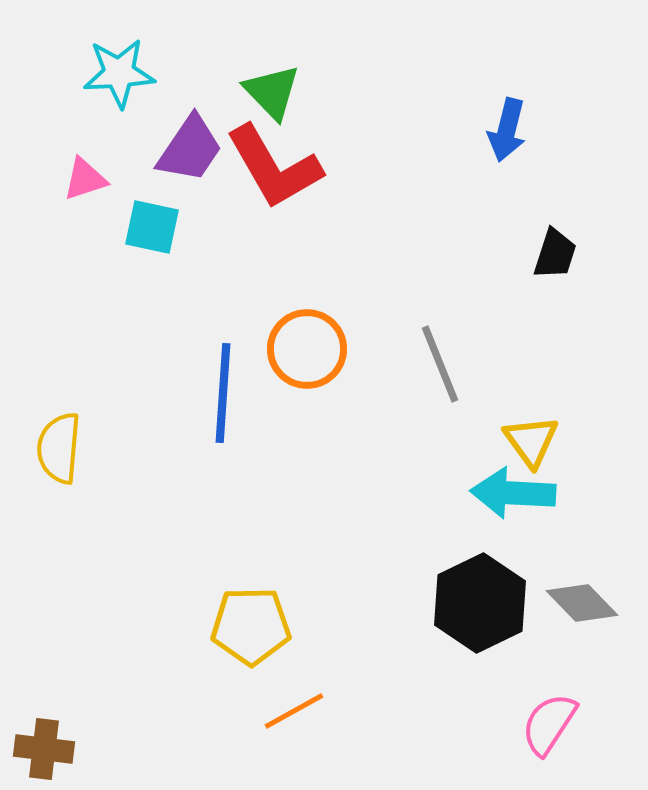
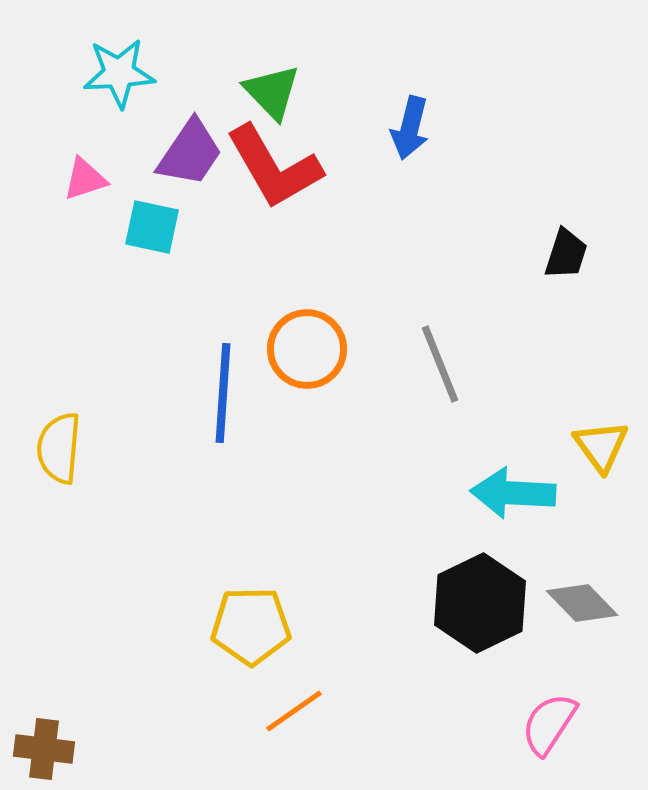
blue arrow: moved 97 px left, 2 px up
purple trapezoid: moved 4 px down
black trapezoid: moved 11 px right
yellow triangle: moved 70 px right, 5 px down
orange line: rotated 6 degrees counterclockwise
